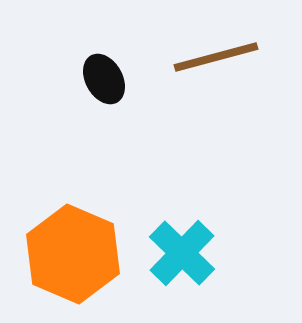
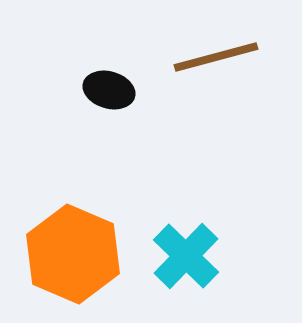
black ellipse: moved 5 px right, 11 px down; rotated 45 degrees counterclockwise
cyan cross: moved 4 px right, 3 px down
